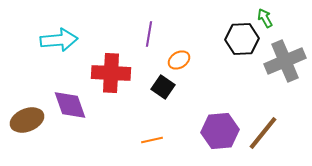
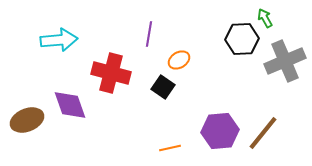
red cross: rotated 12 degrees clockwise
orange line: moved 18 px right, 8 px down
